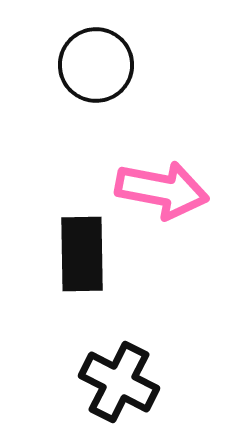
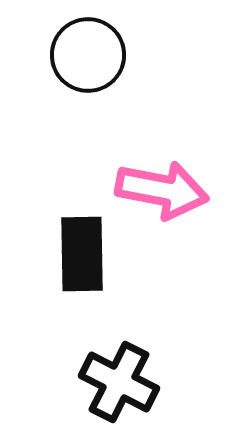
black circle: moved 8 px left, 10 px up
